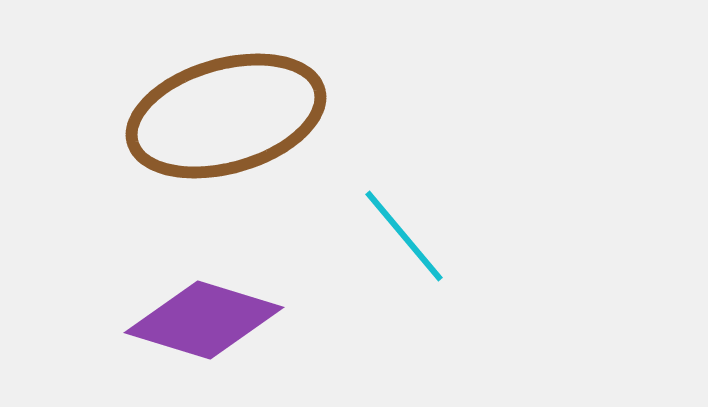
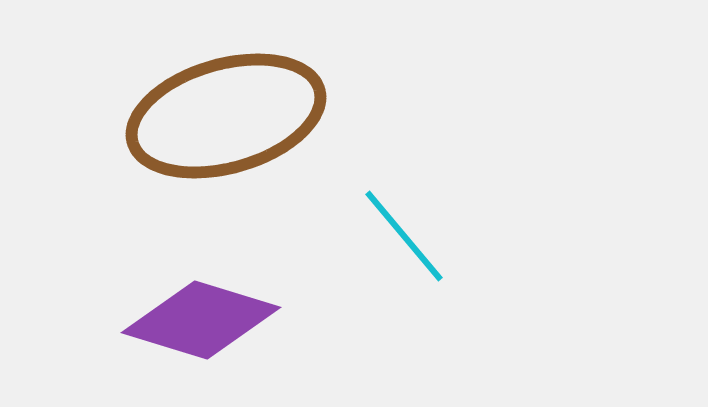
purple diamond: moved 3 px left
